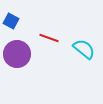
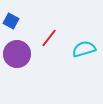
red line: rotated 72 degrees counterclockwise
cyan semicircle: rotated 55 degrees counterclockwise
